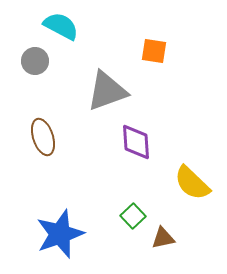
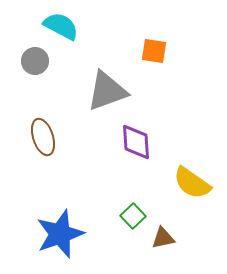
yellow semicircle: rotated 9 degrees counterclockwise
